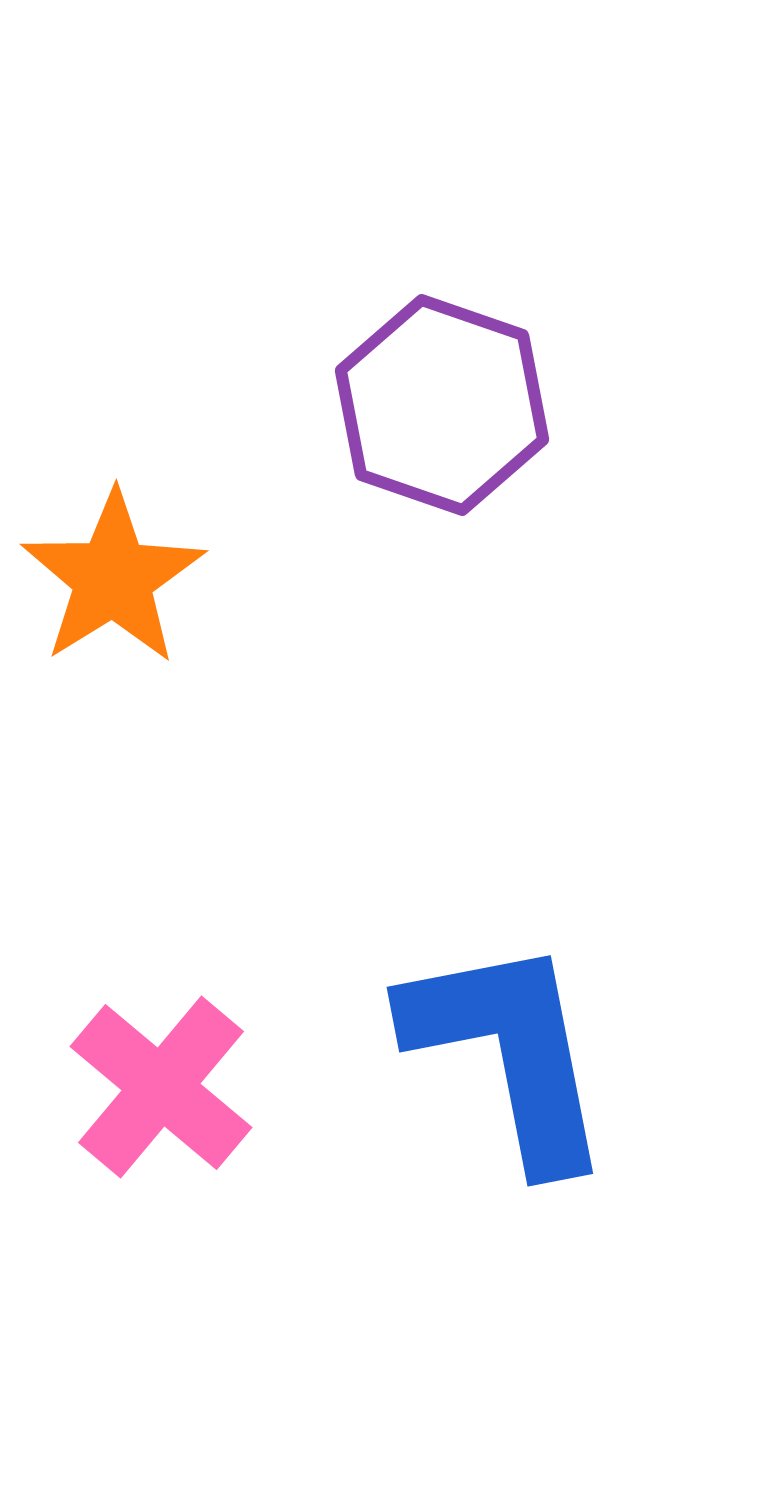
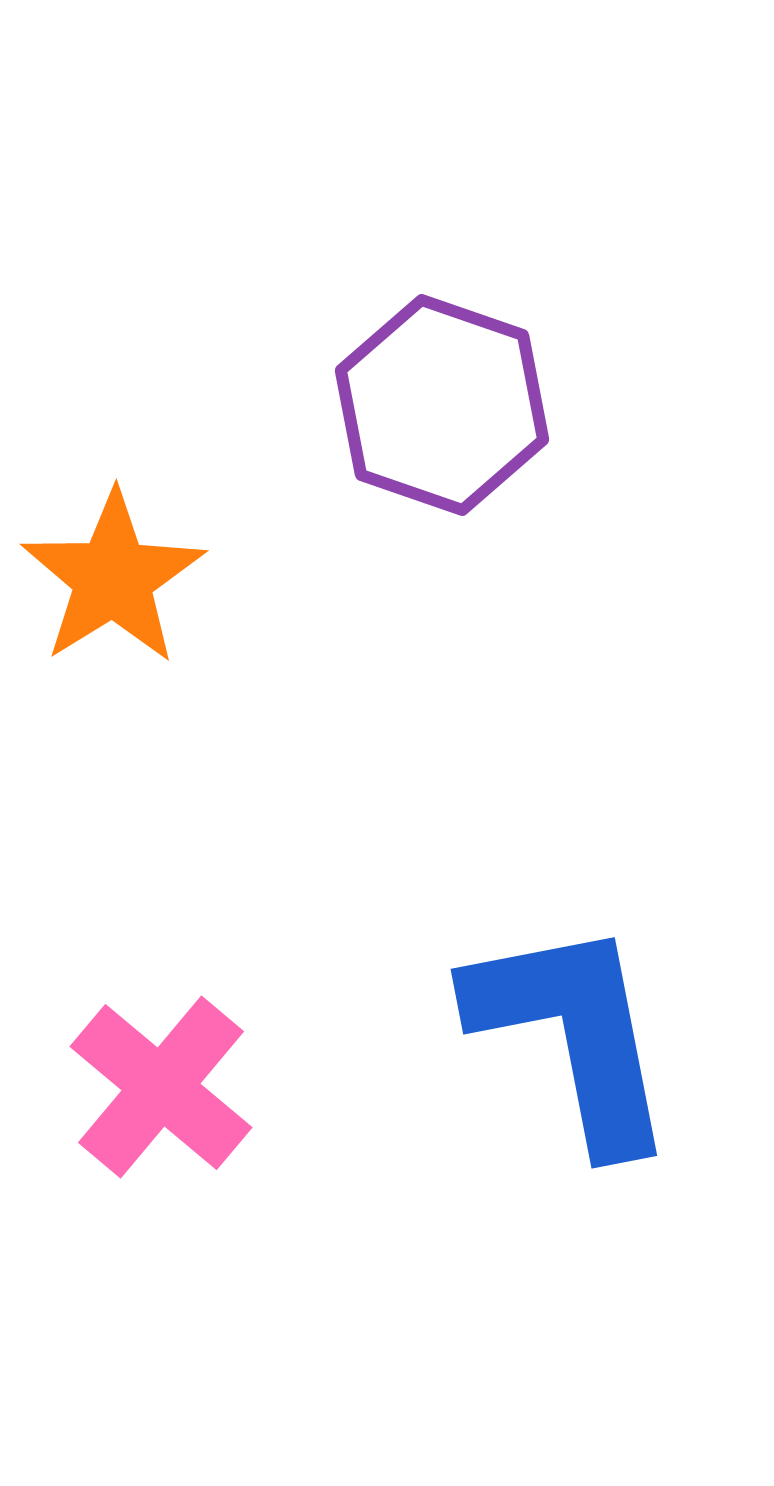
blue L-shape: moved 64 px right, 18 px up
